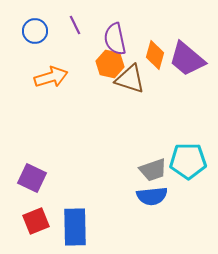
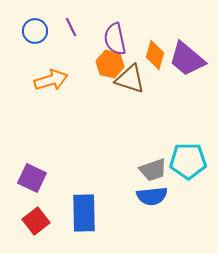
purple line: moved 4 px left, 2 px down
orange arrow: moved 3 px down
red square: rotated 16 degrees counterclockwise
blue rectangle: moved 9 px right, 14 px up
